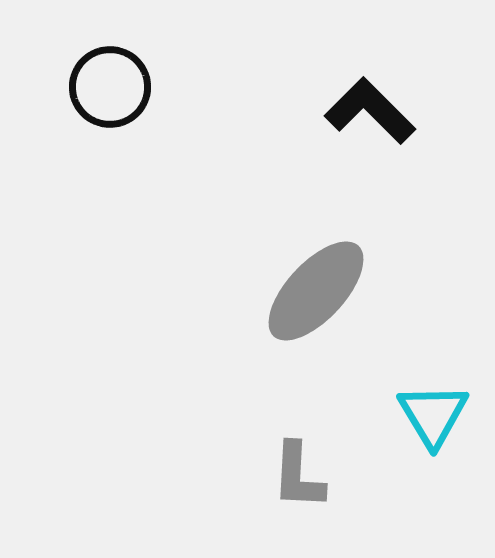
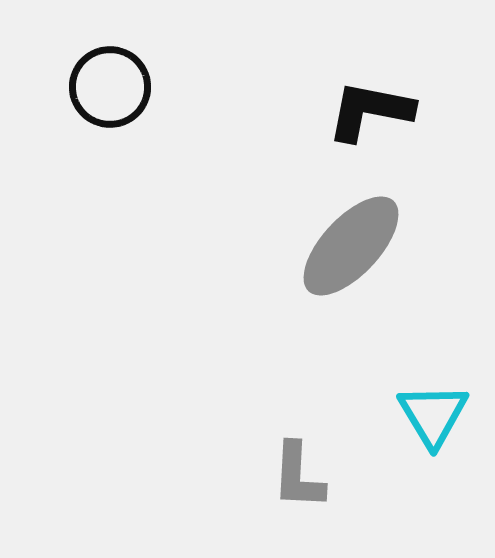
black L-shape: rotated 34 degrees counterclockwise
gray ellipse: moved 35 px right, 45 px up
